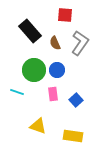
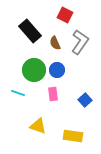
red square: rotated 21 degrees clockwise
gray L-shape: moved 1 px up
cyan line: moved 1 px right, 1 px down
blue square: moved 9 px right
